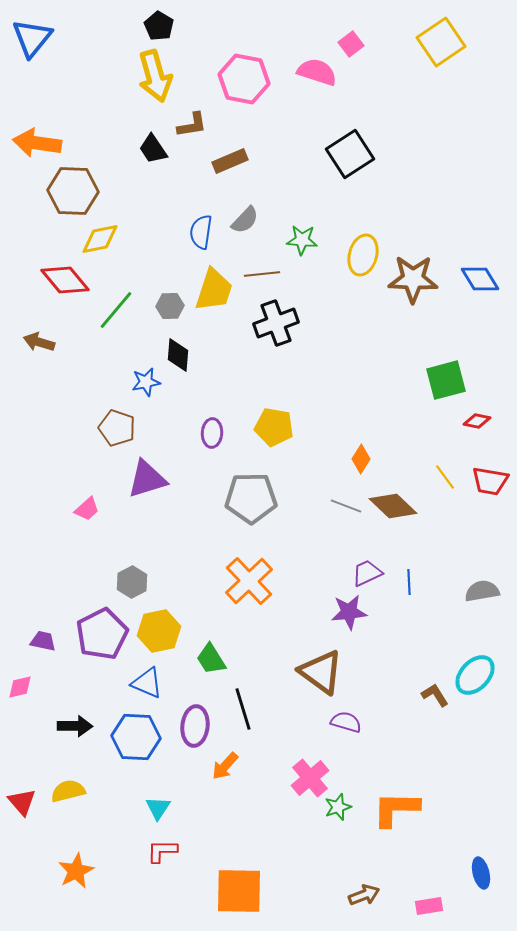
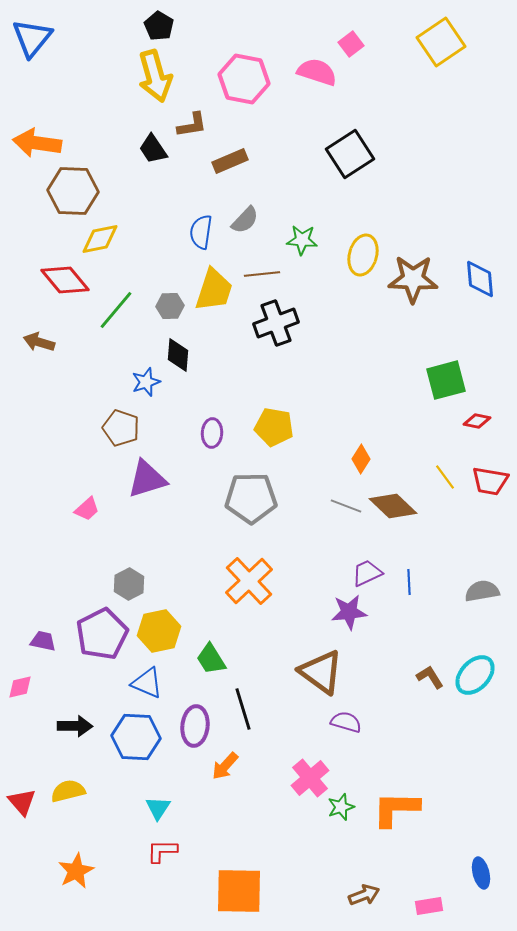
blue diamond at (480, 279): rotated 27 degrees clockwise
blue star at (146, 382): rotated 8 degrees counterclockwise
brown pentagon at (117, 428): moved 4 px right
gray hexagon at (132, 582): moved 3 px left, 2 px down
brown L-shape at (435, 695): moved 5 px left, 18 px up
green star at (338, 807): moved 3 px right
